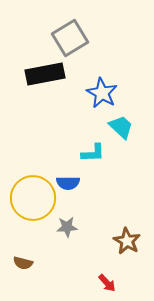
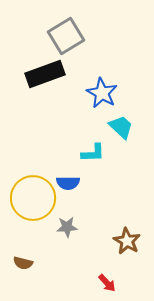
gray square: moved 4 px left, 2 px up
black rectangle: rotated 9 degrees counterclockwise
